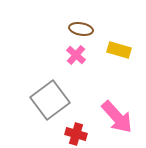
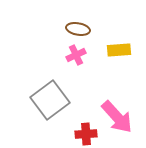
brown ellipse: moved 3 px left
yellow rectangle: rotated 20 degrees counterclockwise
pink cross: rotated 24 degrees clockwise
red cross: moved 10 px right; rotated 20 degrees counterclockwise
